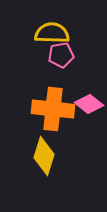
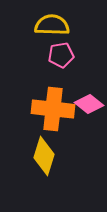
yellow semicircle: moved 8 px up
